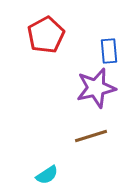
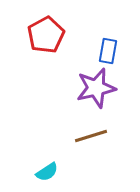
blue rectangle: moved 1 px left; rotated 15 degrees clockwise
cyan semicircle: moved 3 px up
